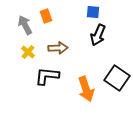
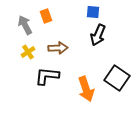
yellow cross: rotated 16 degrees clockwise
